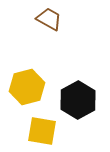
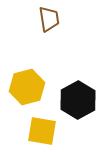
brown trapezoid: rotated 52 degrees clockwise
